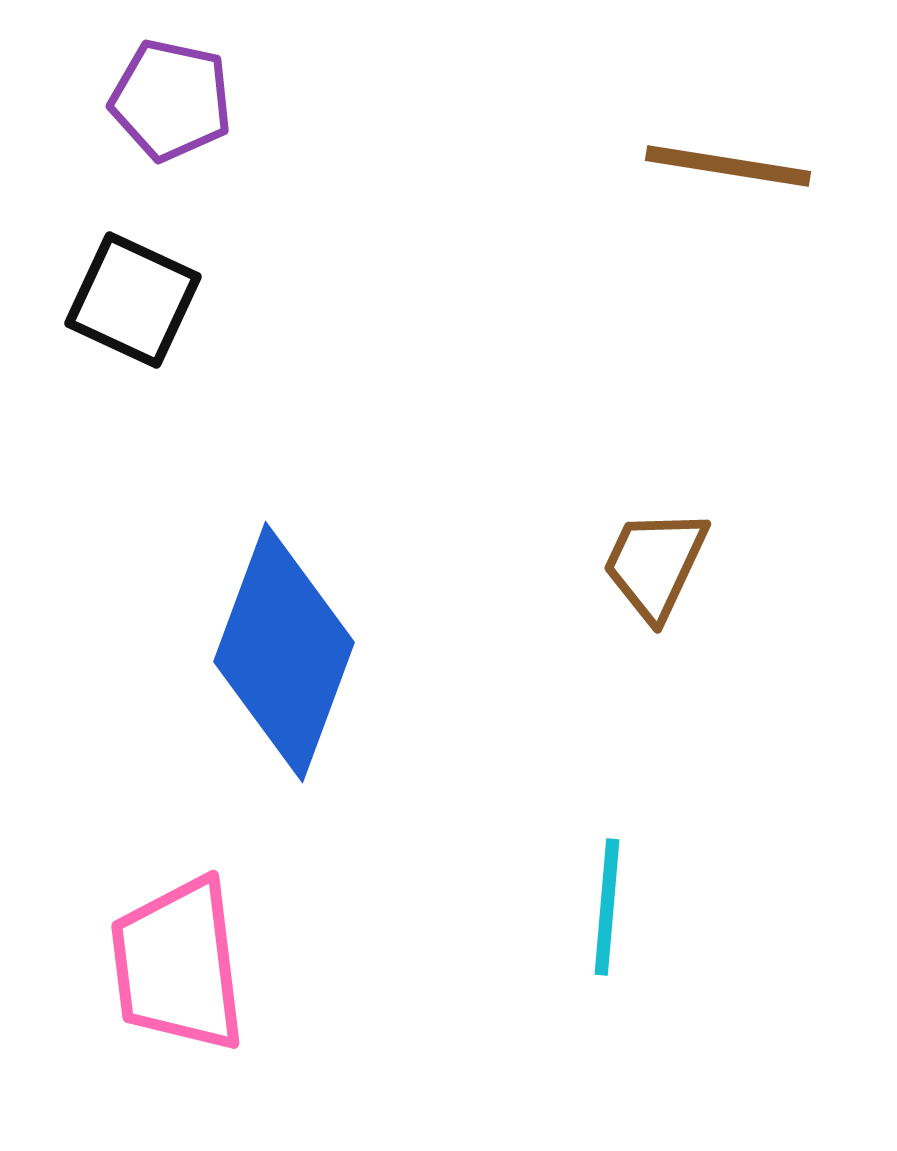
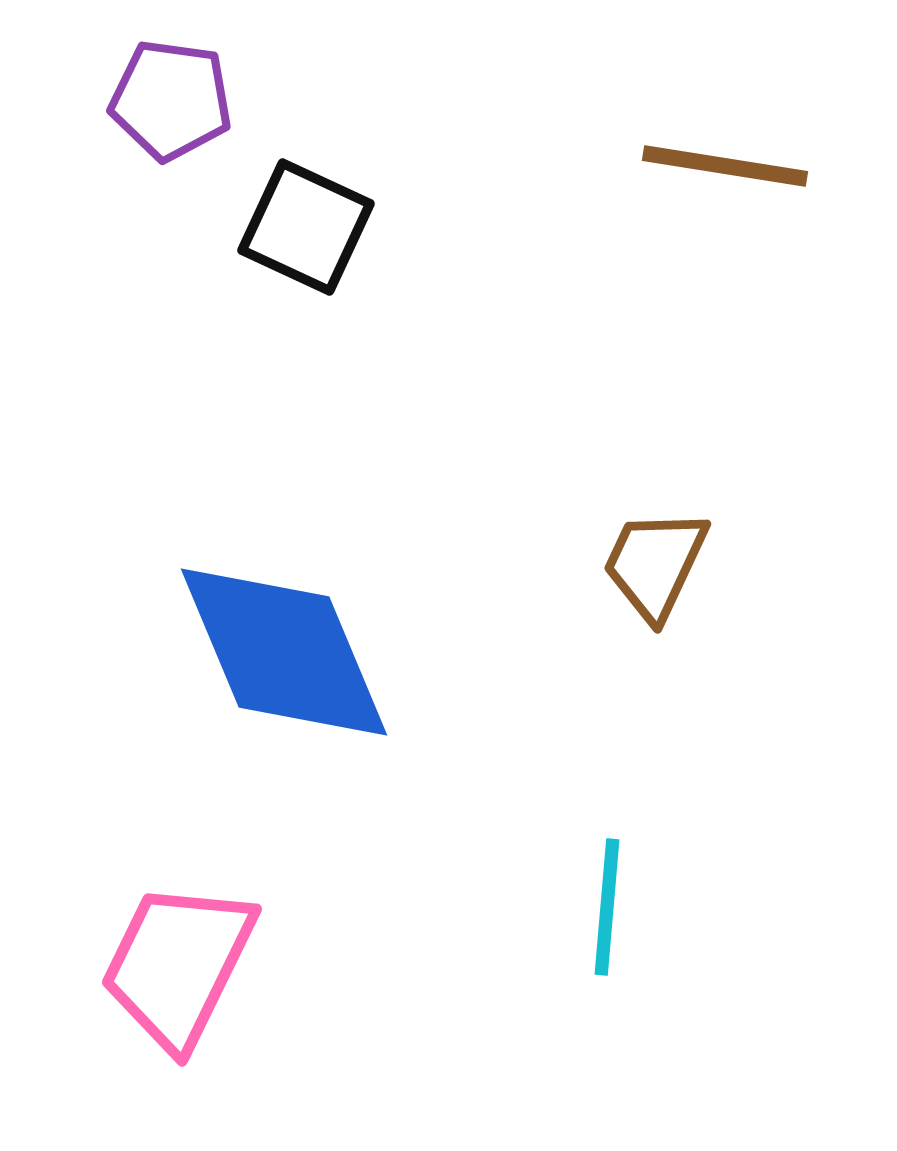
purple pentagon: rotated 4 degrees counterclockwise
brown line: moved 3 px left
black square: moved 173 px right, 73 px up
blue diamond: rotated 43 degrees counterclockwise
pink trapezoid: rotated 33 degrees clockwise
